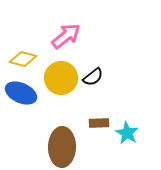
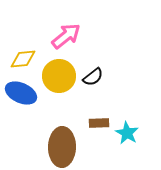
yellow diamond: rotated 20 degrees counterclockwise
yellow circle: moved 2 px left, 2 px up
